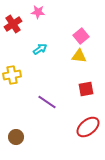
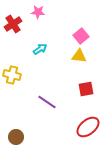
yellow cross: rotated 24 degrees clockwise
